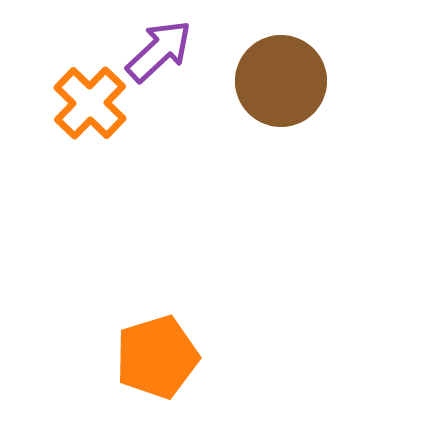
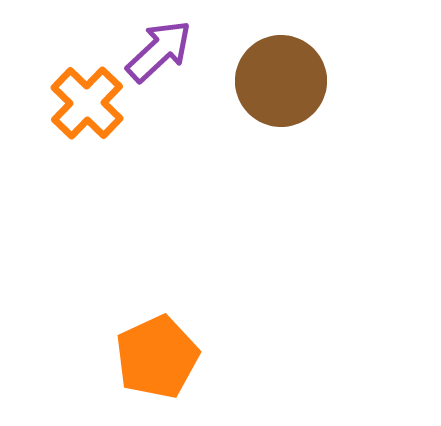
orange cross: moved 3 px left
orange pentagon: rotated 8 degrees counterclockwise
